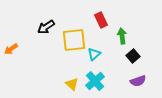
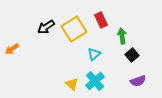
yellow square: moved 11 px up; rotated 25 degrees counterclockwise
orange arrow: moved 1 px right
black square: moved 1 px left, 1 px up
